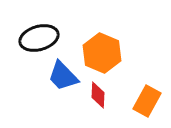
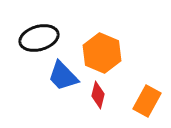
red diamond: rotated 12 degrees clockwise
